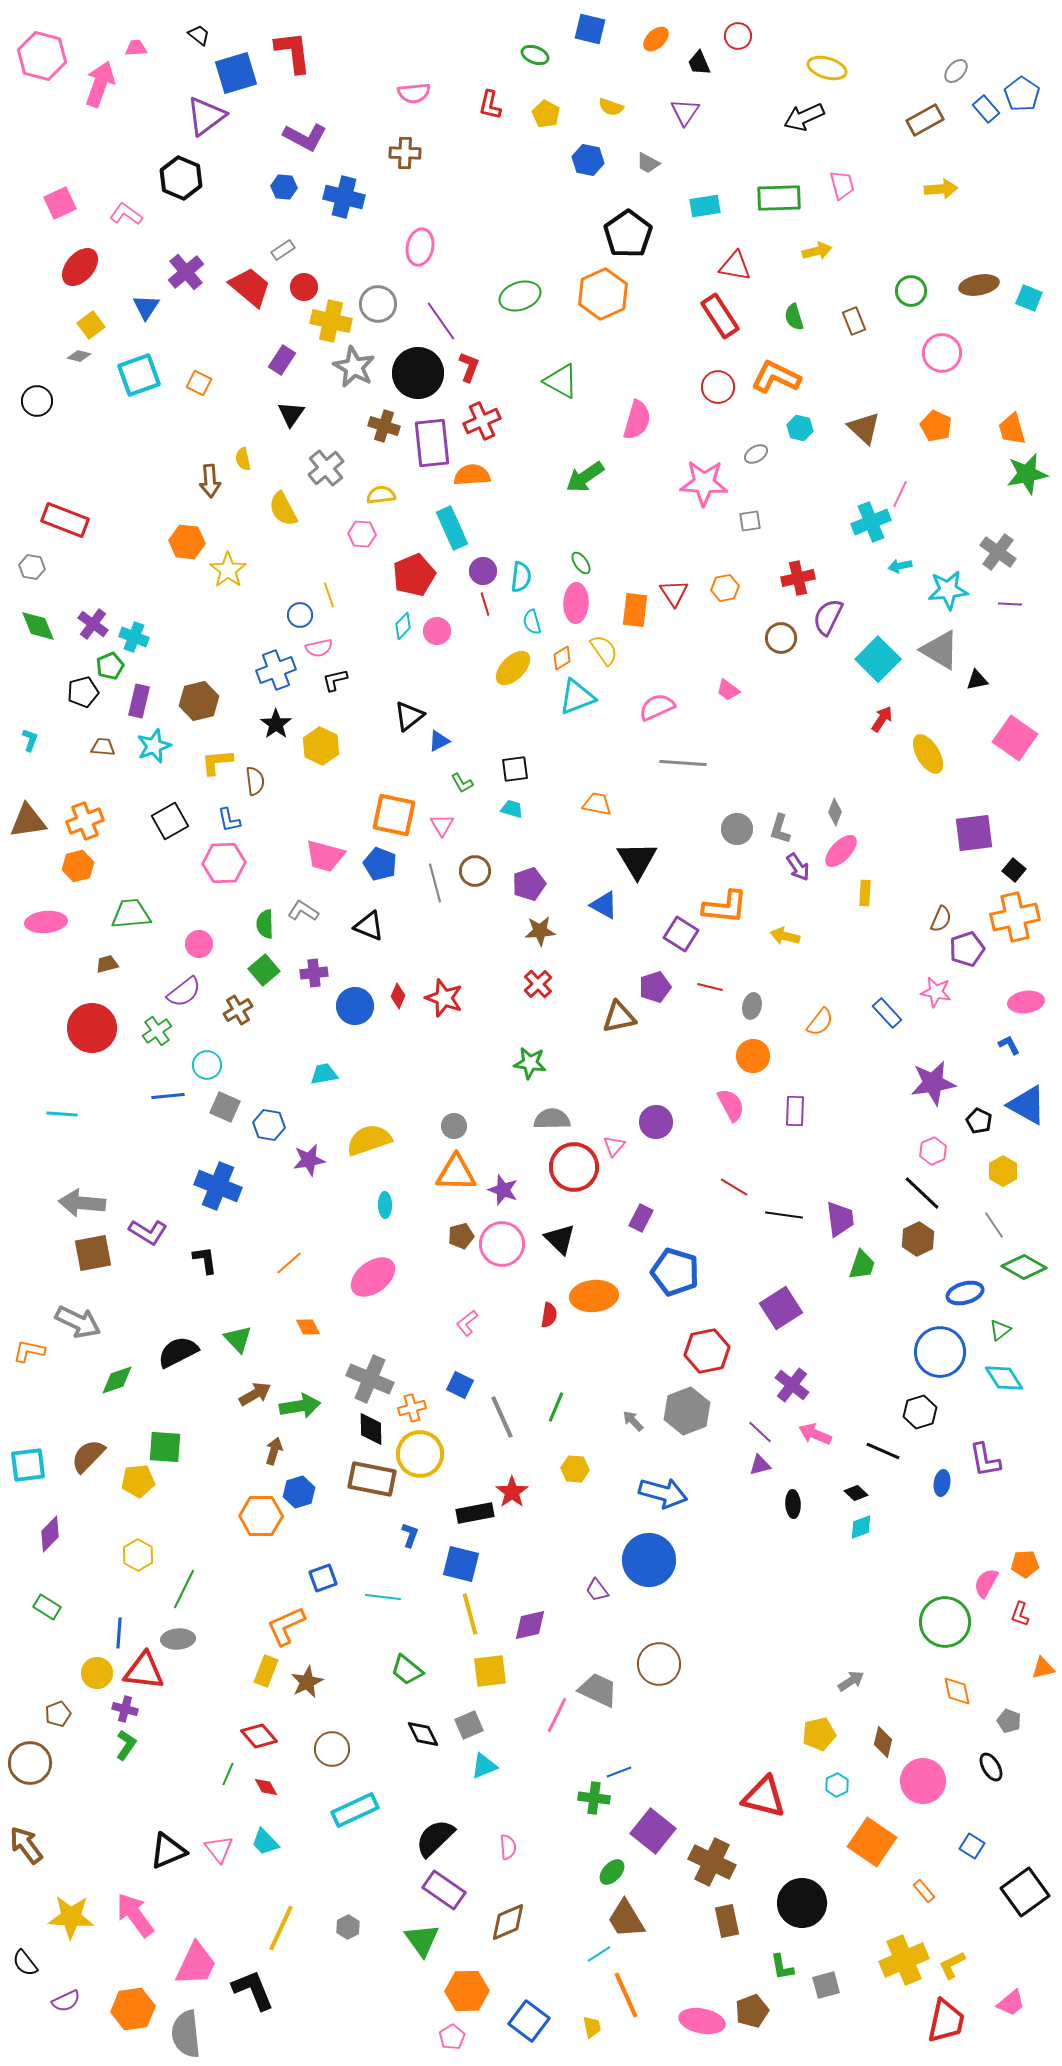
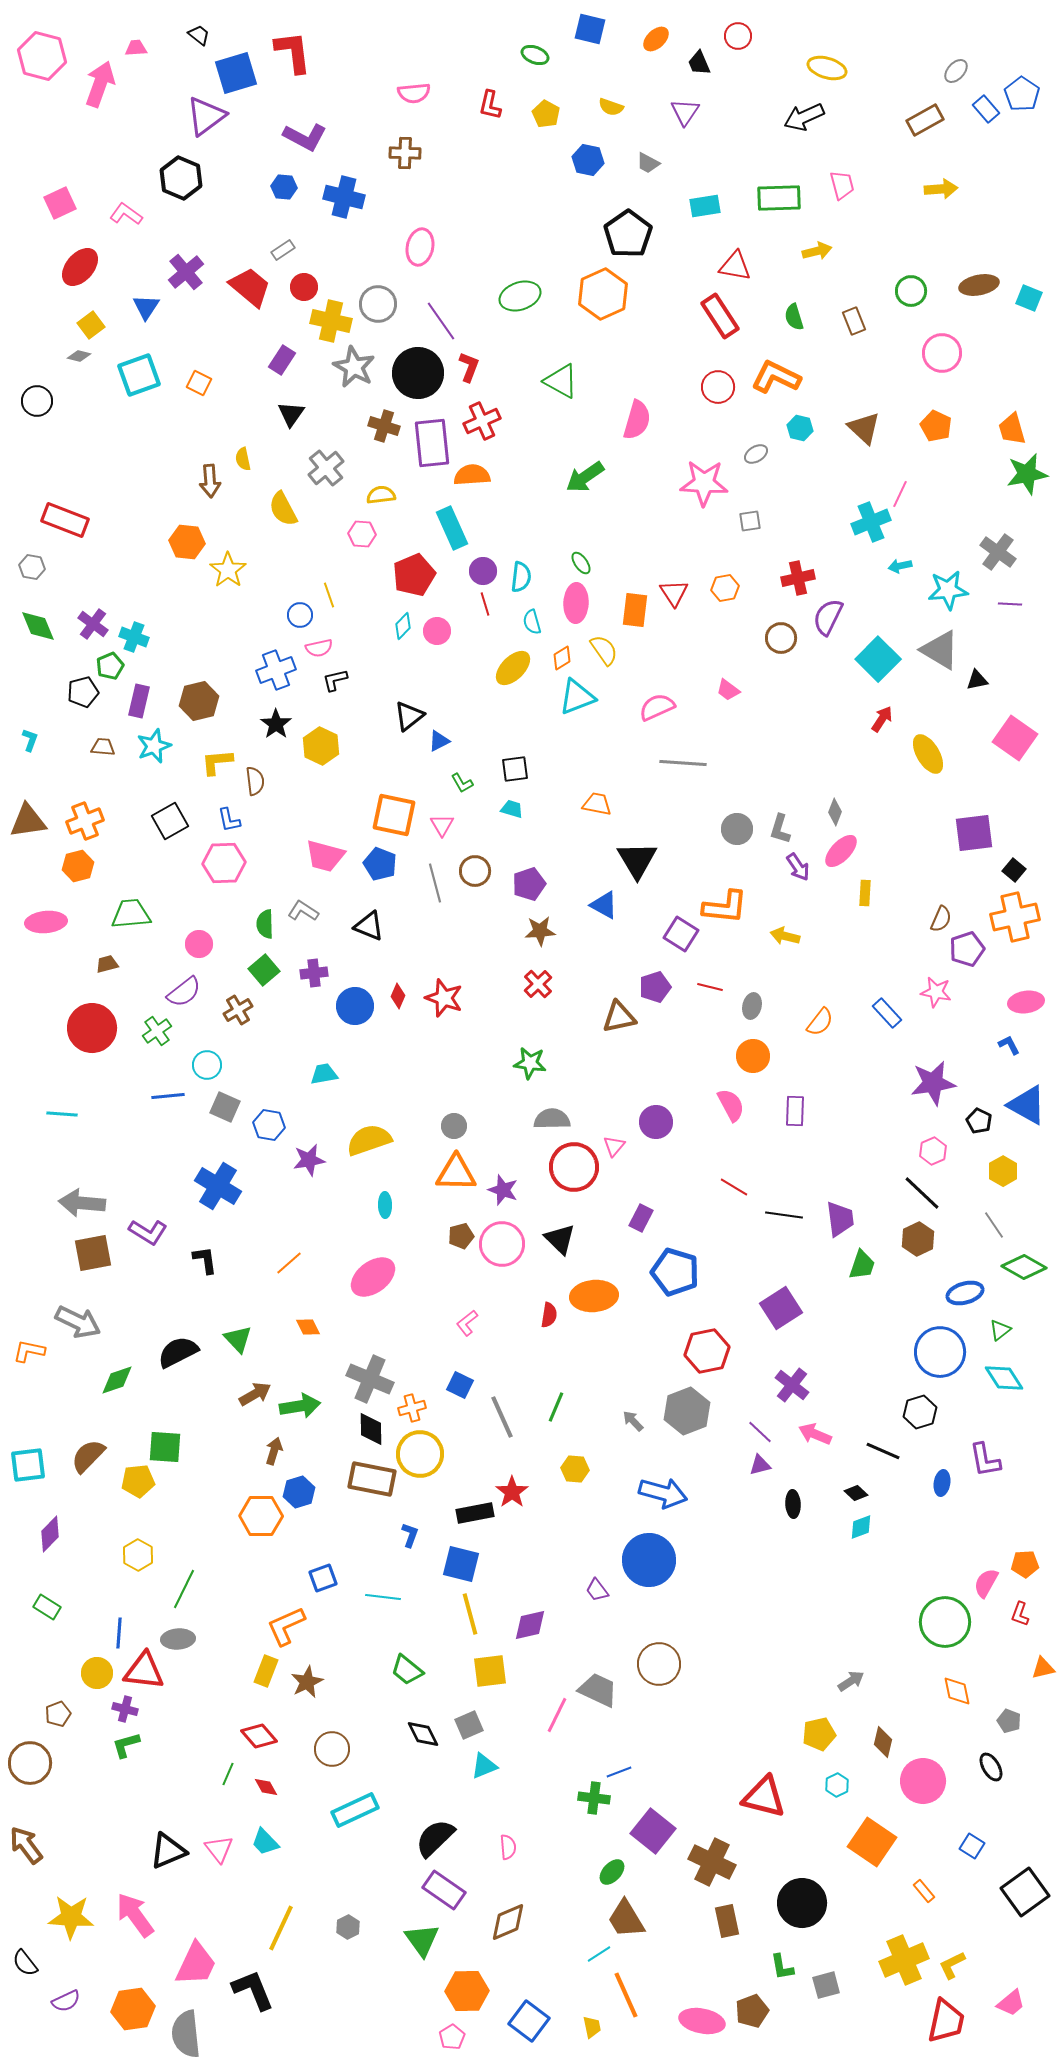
blue cross at (218, 1186): rotated 9 degrees clockwise
green L-shape at (126, 1745): rotated 140 degrees counterclockwise
